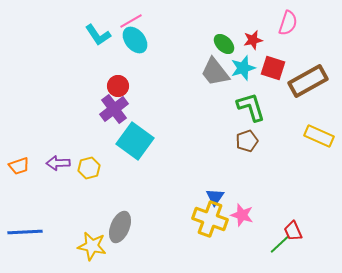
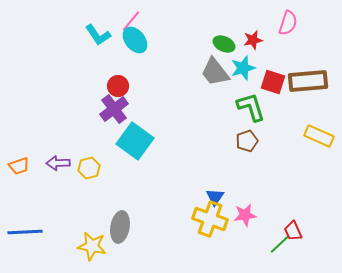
pink line: rotated 20 degrees counterclockwise
green ellipse: rotated 20 degrees counterclockwise
red square: moved 14 px down
brown rectangle: rotated 24 degrees clockwise
pink star: moved 3 px right; rotated 25 degrees counterclockwise
gray ellipse: rotated 12 degrees counterclockwise
